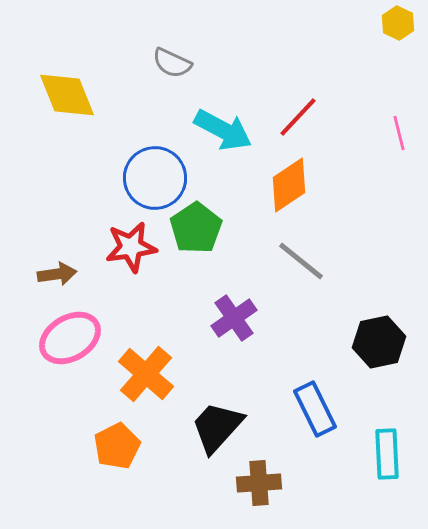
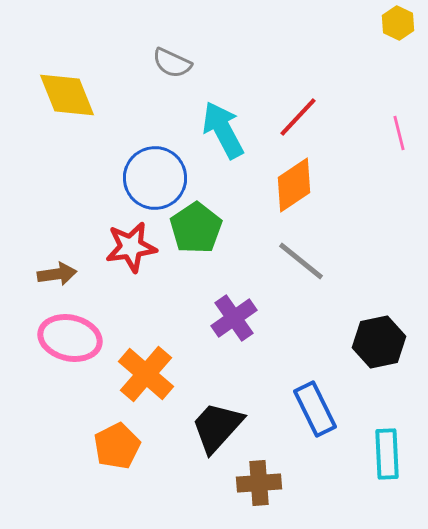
cyan arrow: rotated 146 degrees counterclockwise
orange diamond: moved 5 px right
pink ellipse: rotated 44 degrees clockwise
